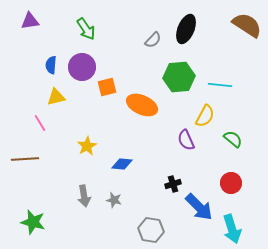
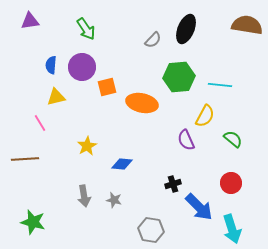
brown semicircle: rotated 24 degrees counterclockwise
orange ellipse: moved 2 px up; rotated 12 degrees counterclockwise
